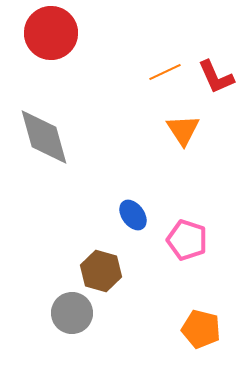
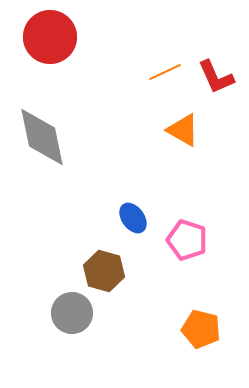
red circle: moved 1 px left, 4 px down
orange triangle: rotated 27 degrees counterclockwise
gray diamond: moved 2 px left; rotated 4 degrees clockwise
blue ellipse: moved 3 px down
brown hexagon: moved 3 px right
